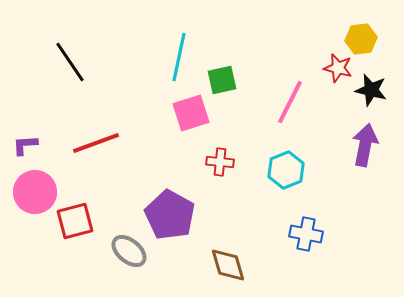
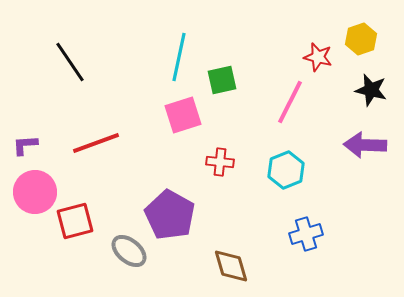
yellow hexagon: rotated 12 degrees counterclockwise
red star: moved 20 px left, 11 px up
pink square: moved 8 px left, 2 px down
purple arrow: rotated 99 degrees counterclockwise
blue cross: rotated 28 degrees counterclockwise
brown diamond: moved 3 px right, 1 px down
